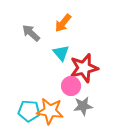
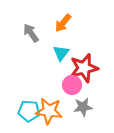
gray arrow: rotated 12 degrees clockwise
cyan triangle: rotated 18 degrees clockwise
pink circle: moved 1 px right, 1 px up
gray star: moved 1 px down
orange star: moved 1 px left
